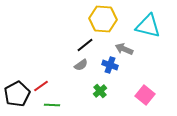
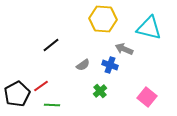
cyan triangle: moved 1 px right, 2 px down
black line: moved 34 px left
gray semicircle: moved 2 px right
pink square: moved 2 px right, 2 px down
